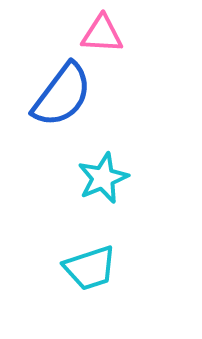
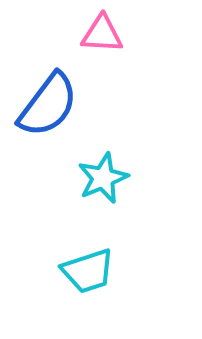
blue semicircle: moved 14 px left, 10 px down
cyan trapezoid: moved 2 px left, 3 px down
